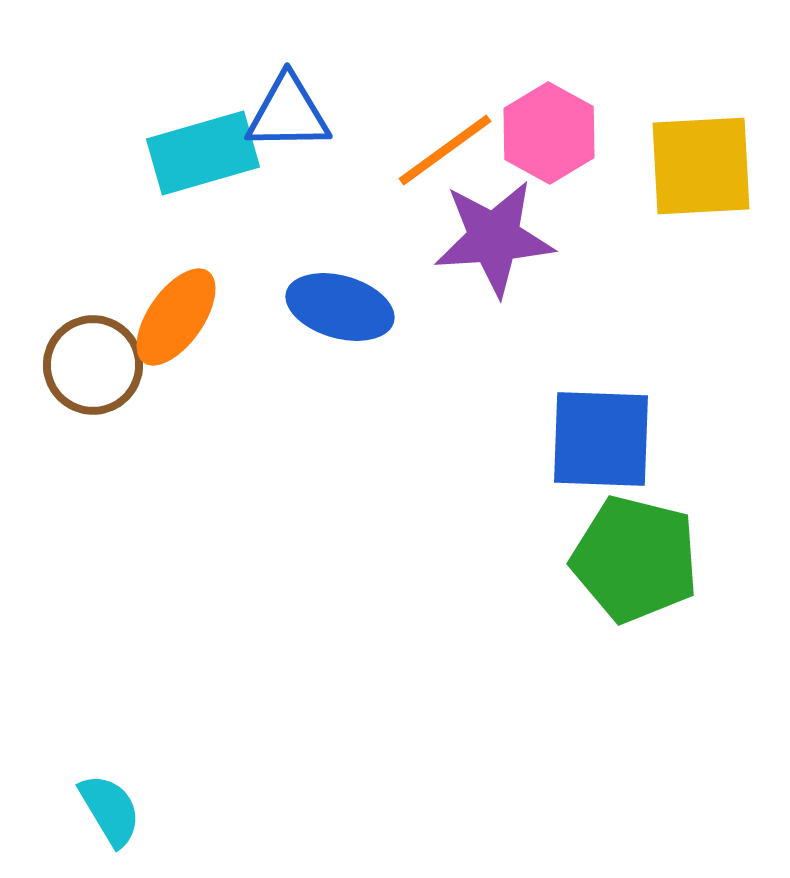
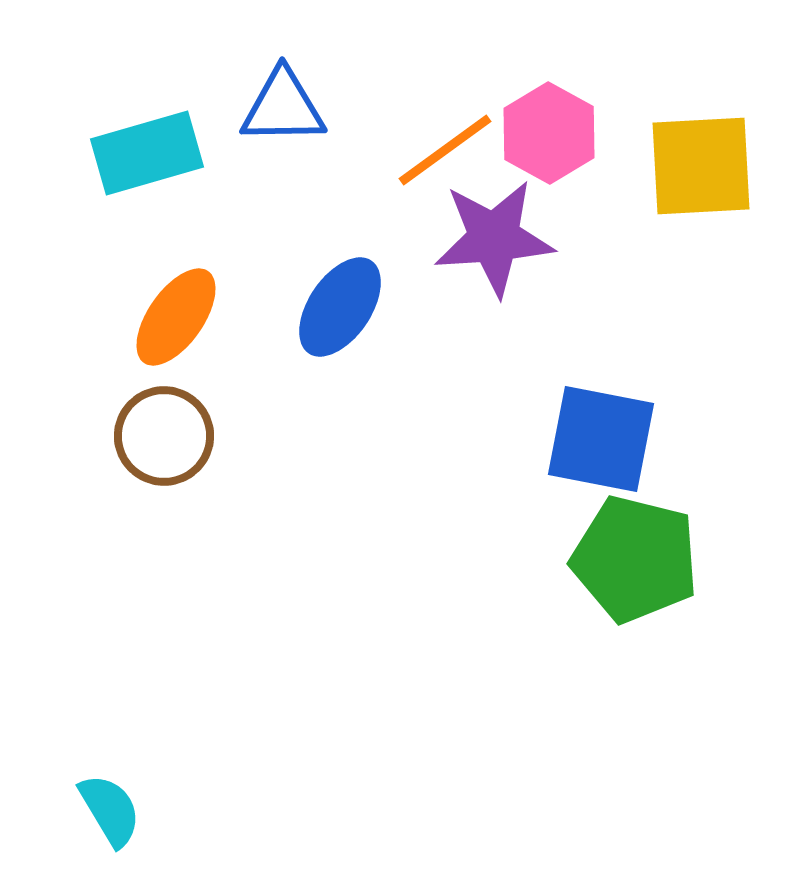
blue triangle: moved 5 px left, 6 px up
cyan rectangle: moved 56 px left
blue ellipse: rotated 72 degrees counterclockwise
brown circle: moved 71 px right, 71 px down
blue square: rotated 9 degrees clockwise
